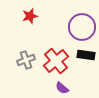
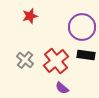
gray cross: moved 1 px left; rotated 30 degrees counterclockwise
